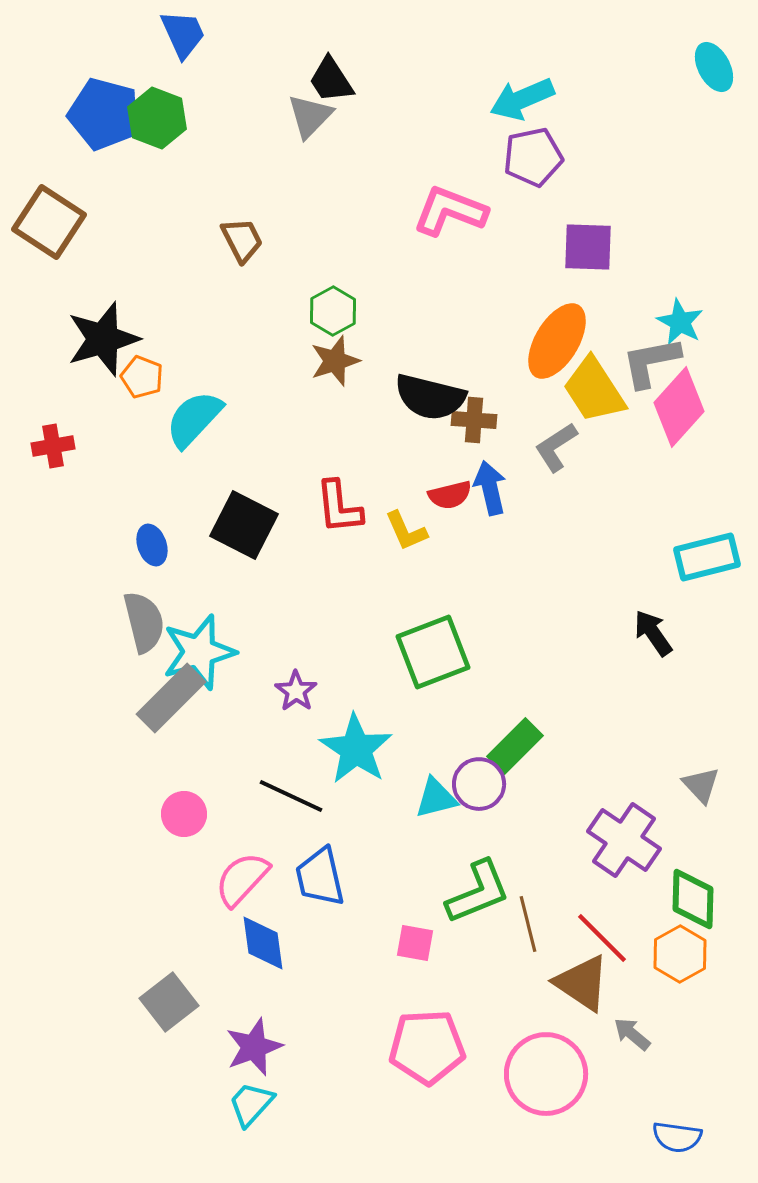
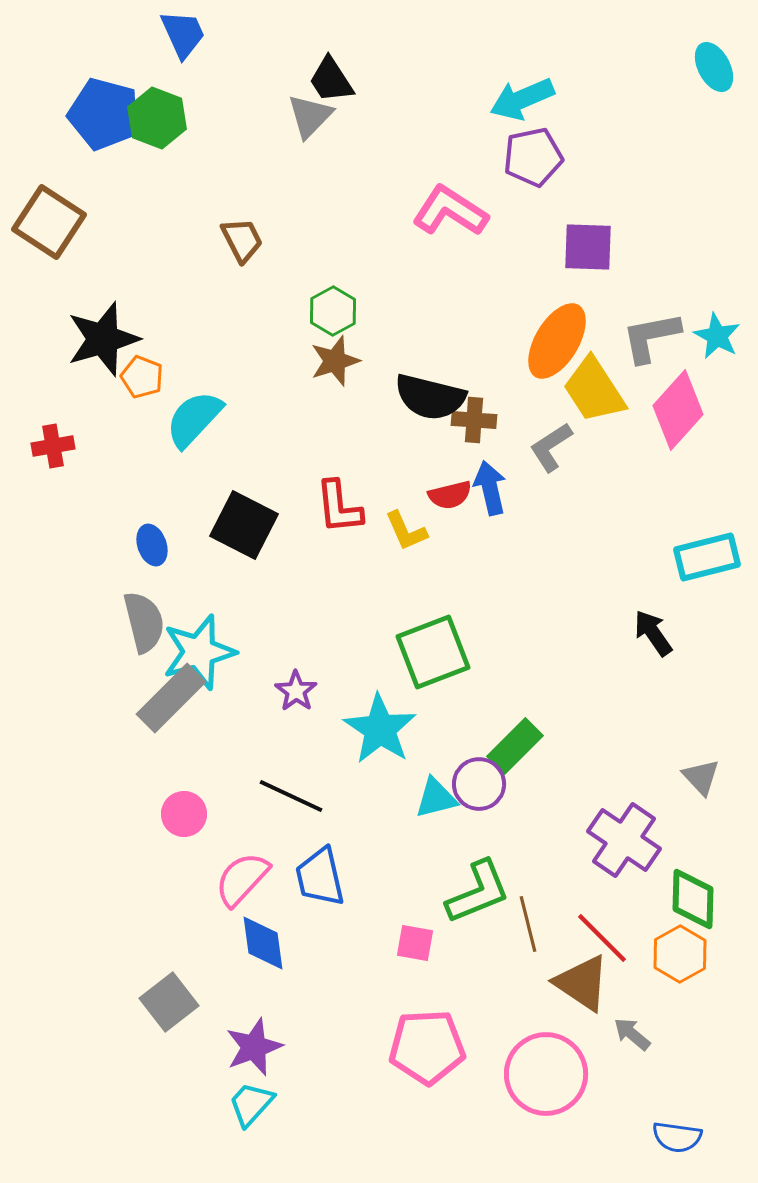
pink L-shape at (450, 211): rotated 12 degrees clockwise
cyan star at (680, 322): moved 37 px right, 14 px down
gray L-shape at (651, 362): moved 25 px up
pink diamond at (679, 407): moved 1 px left, 3 px down
gray L-shape at (556, 447): moved 5 px left
cyan star at (356, 749): moved 24 px right, 20 px up
gray triangle at (701, 785): moved 8 px up
